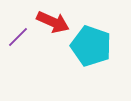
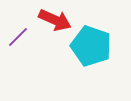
red arrow: moved 2 px right, 2 px up
